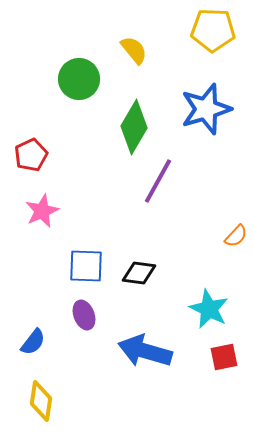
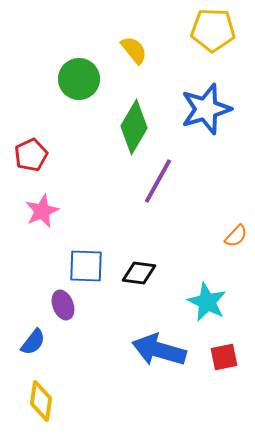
cyan star: moved 2 px left, 7 px up
purple ellipse: moved 21 px left, 10 px up
blue arrow: moved 14 px right, 1 px up
